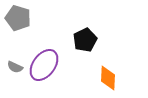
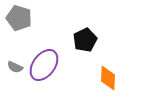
gray pentagon: moved 1 px right
